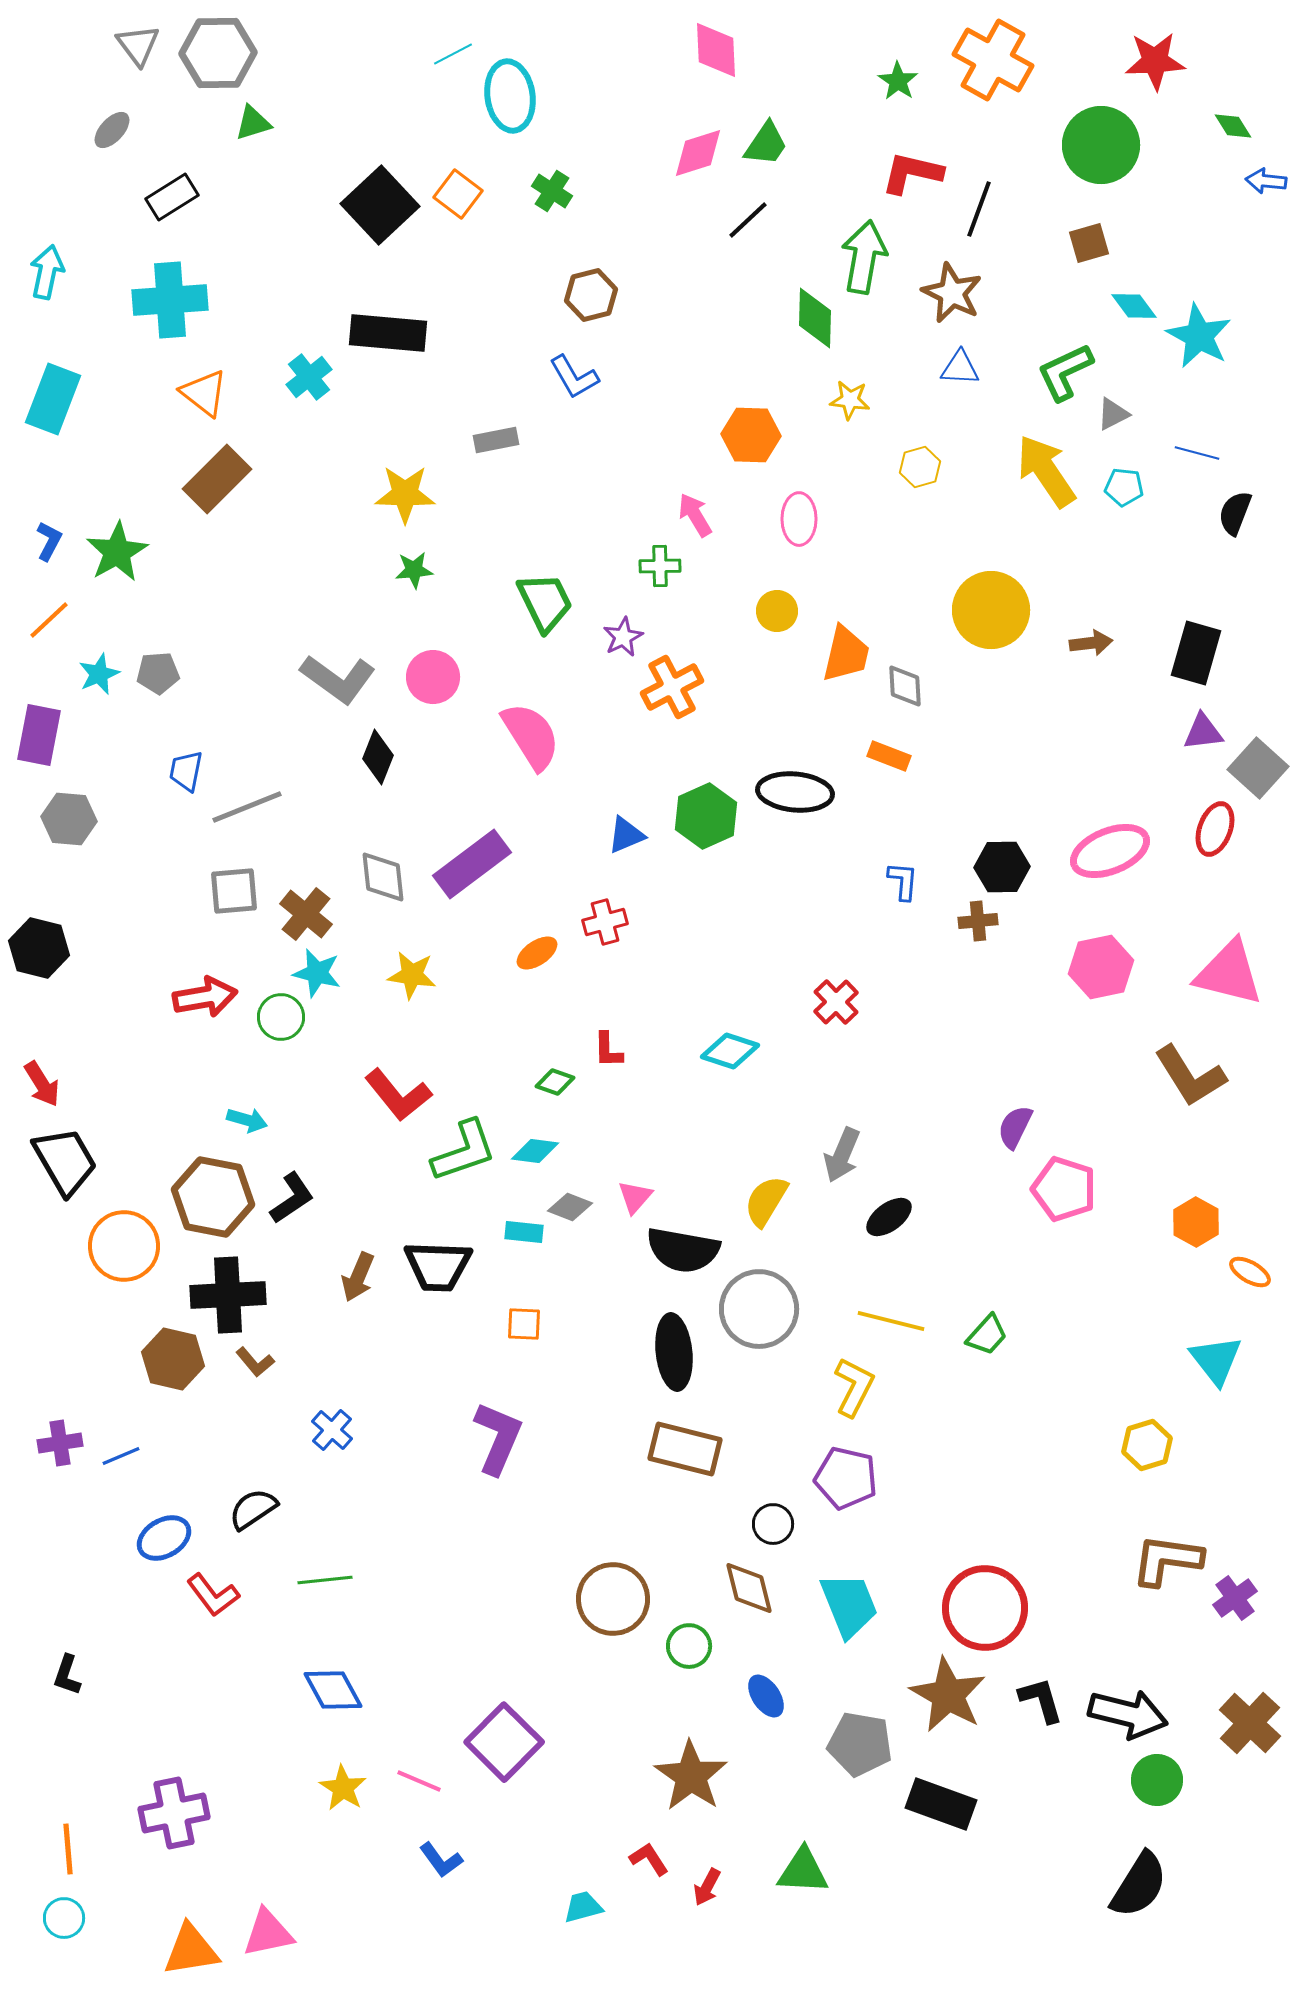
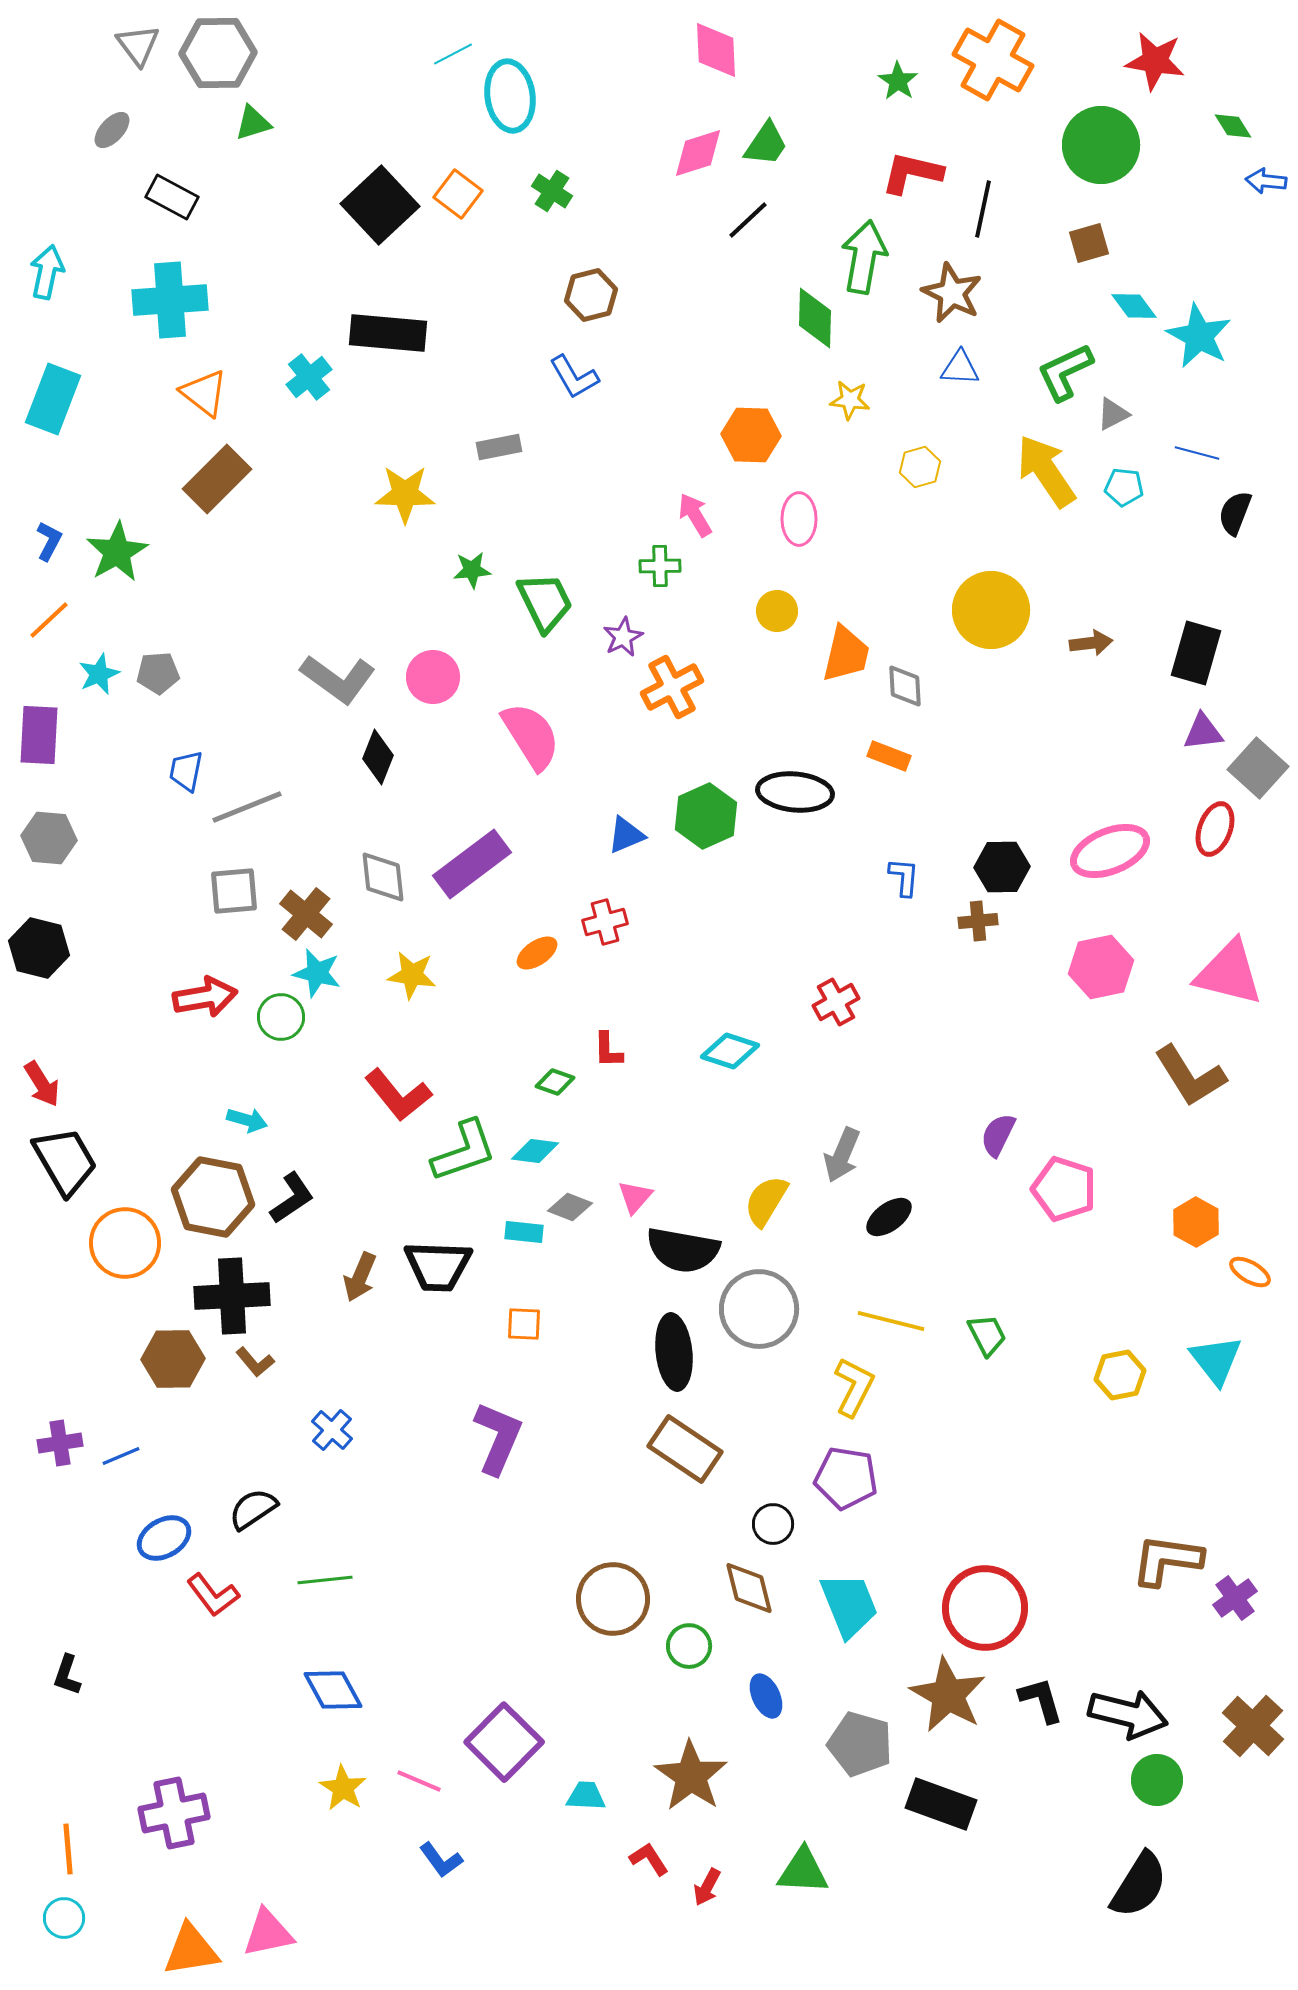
red star at (1155, 61): rotated 12 degrees clockwise
black rectangle at (172, 197): rotated 60 degrees clockwise
black line at (979, 209): moved 4 px right; rotated 8 degrees counterclockwise
gray rectangle at (496, 440): moved 3 px right, 7 px down
green star at (414, 570): moved 58 px right
purple rectangle at (39, 735): rotated 8 degrees counterclockwise
gray hexagon at (69, 819): moved 20 px left, 19 px down
blue L-shape at (903, 881): moved 1 px right, 4 px up
red cross at (836, 1002): rotated 15 degrees clockwise
purple semicircle at (1015, 1127): moved 17 px left, 8 px down
orange circle at (124, 1246): moved 1 px right, 3 px up
brown arrow at (358, 1277): moved 2 px right
black cross at (228, 1295): moved 4 px right, 1 px down
green trapezoid at (987, 1335): rotated 69 degrees counterclockwise
brown hexagon at (173, 1359): rotated 14 degrees counterclockwise
yellow hexagon at (1147, 1445): moved 27 px left, 70 px up; rotated 6 degrees clockwise
brown rectangle at (685, 1449): rotated 20 degrees clockwise
purple pentagon at (846, 1478): rotated 4 degrees counterclockwise
blue ellipse at (766, 1696): rotated 9 degrees clockwise
brown cross at (1250, 1723): moved 3 px right, 3 px down
gray pentagon at (860, 1744): rotated 6 degrees clockwise
cyan trapezoid at (583, 1907): moved 3 px right, 111 px up; rotated 18 degrees clockwise
